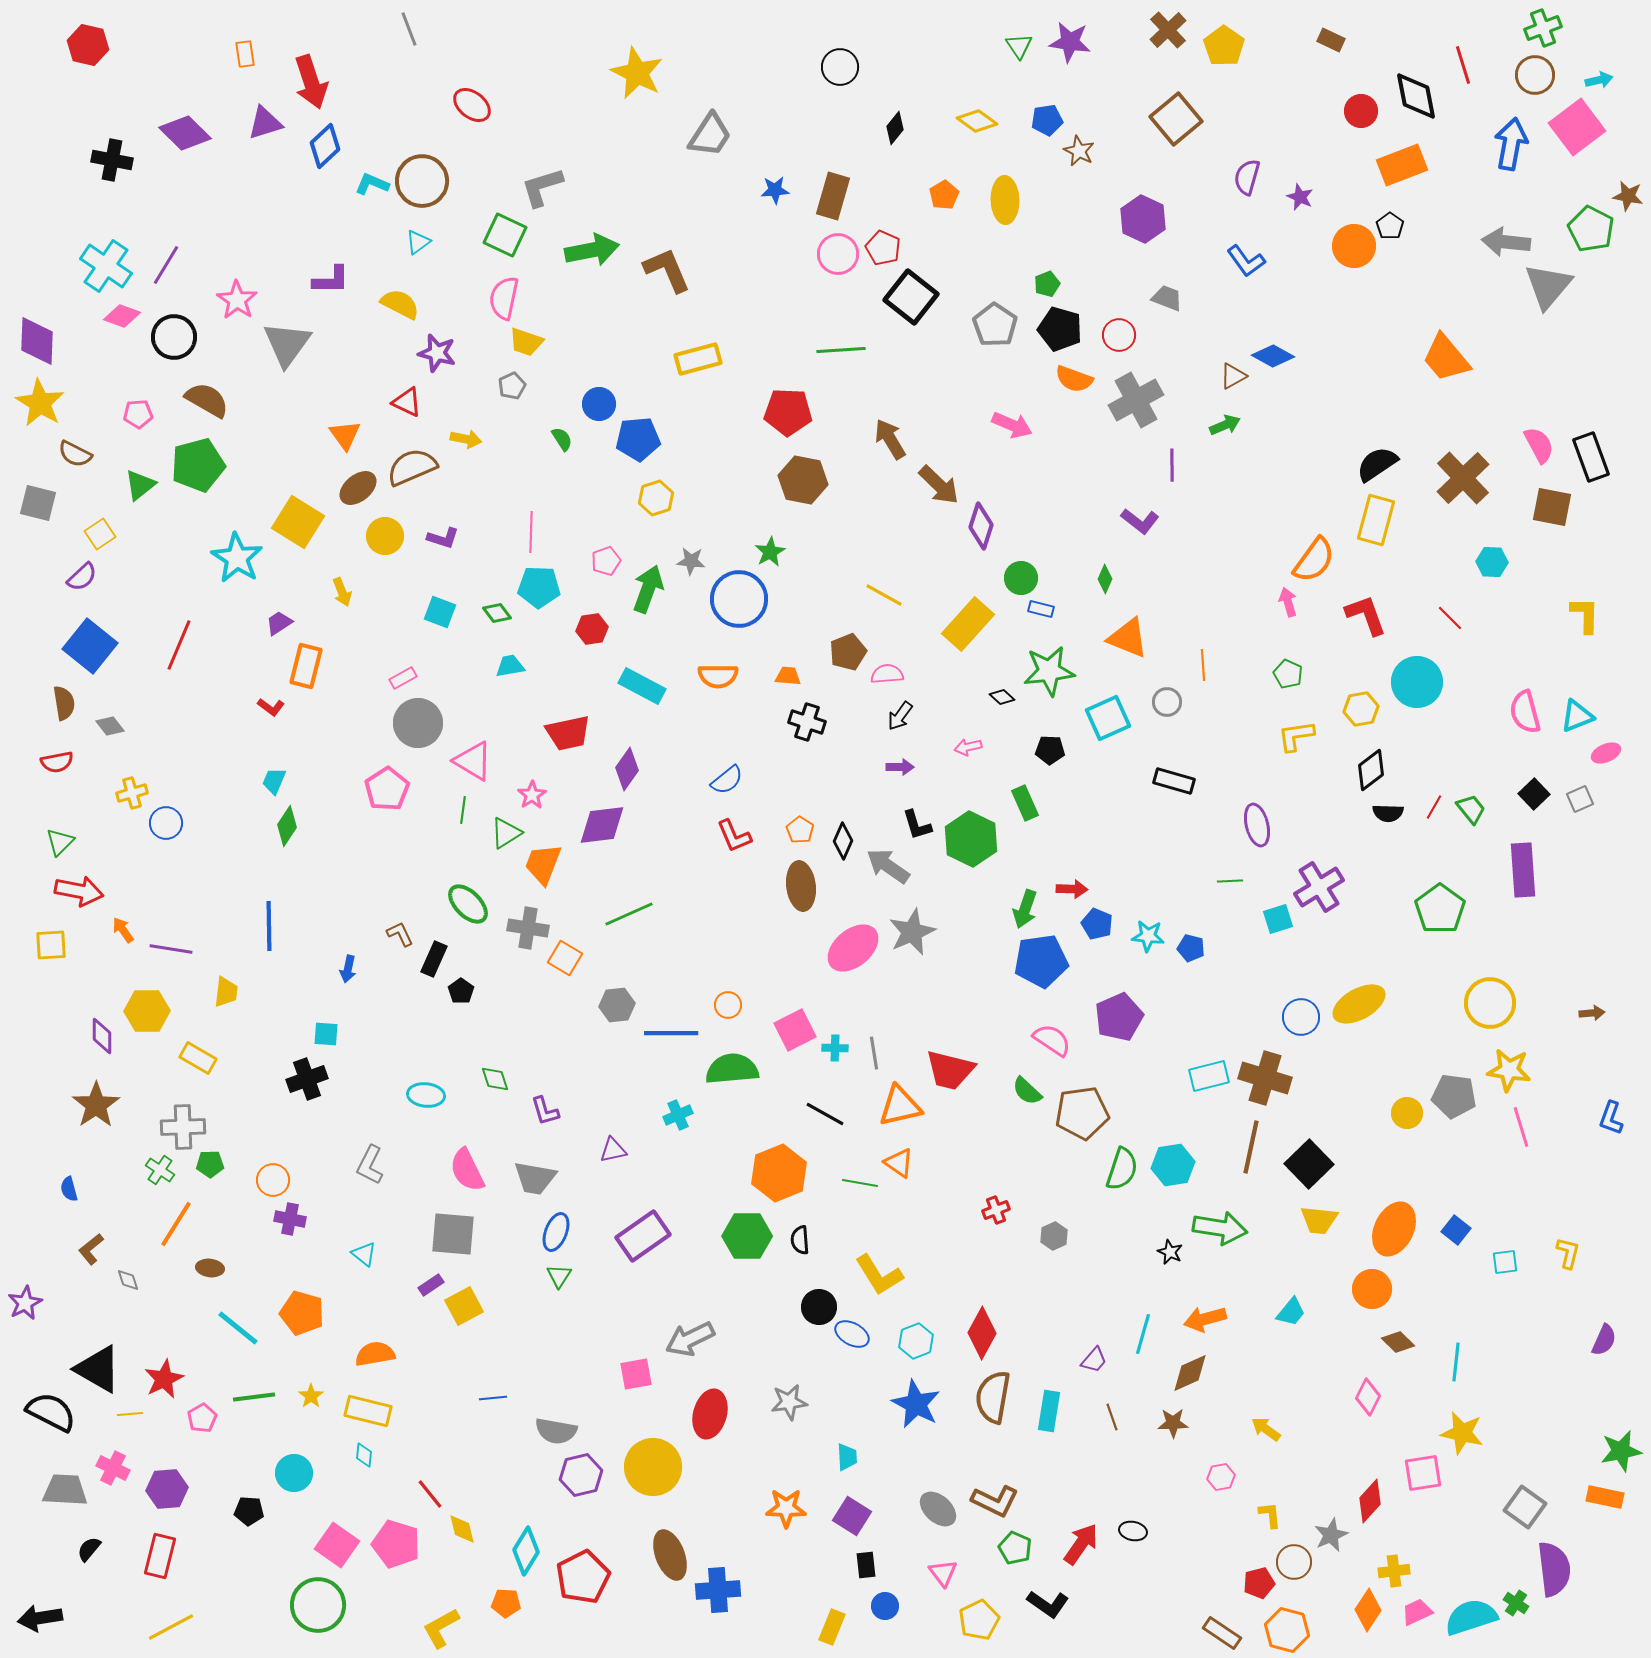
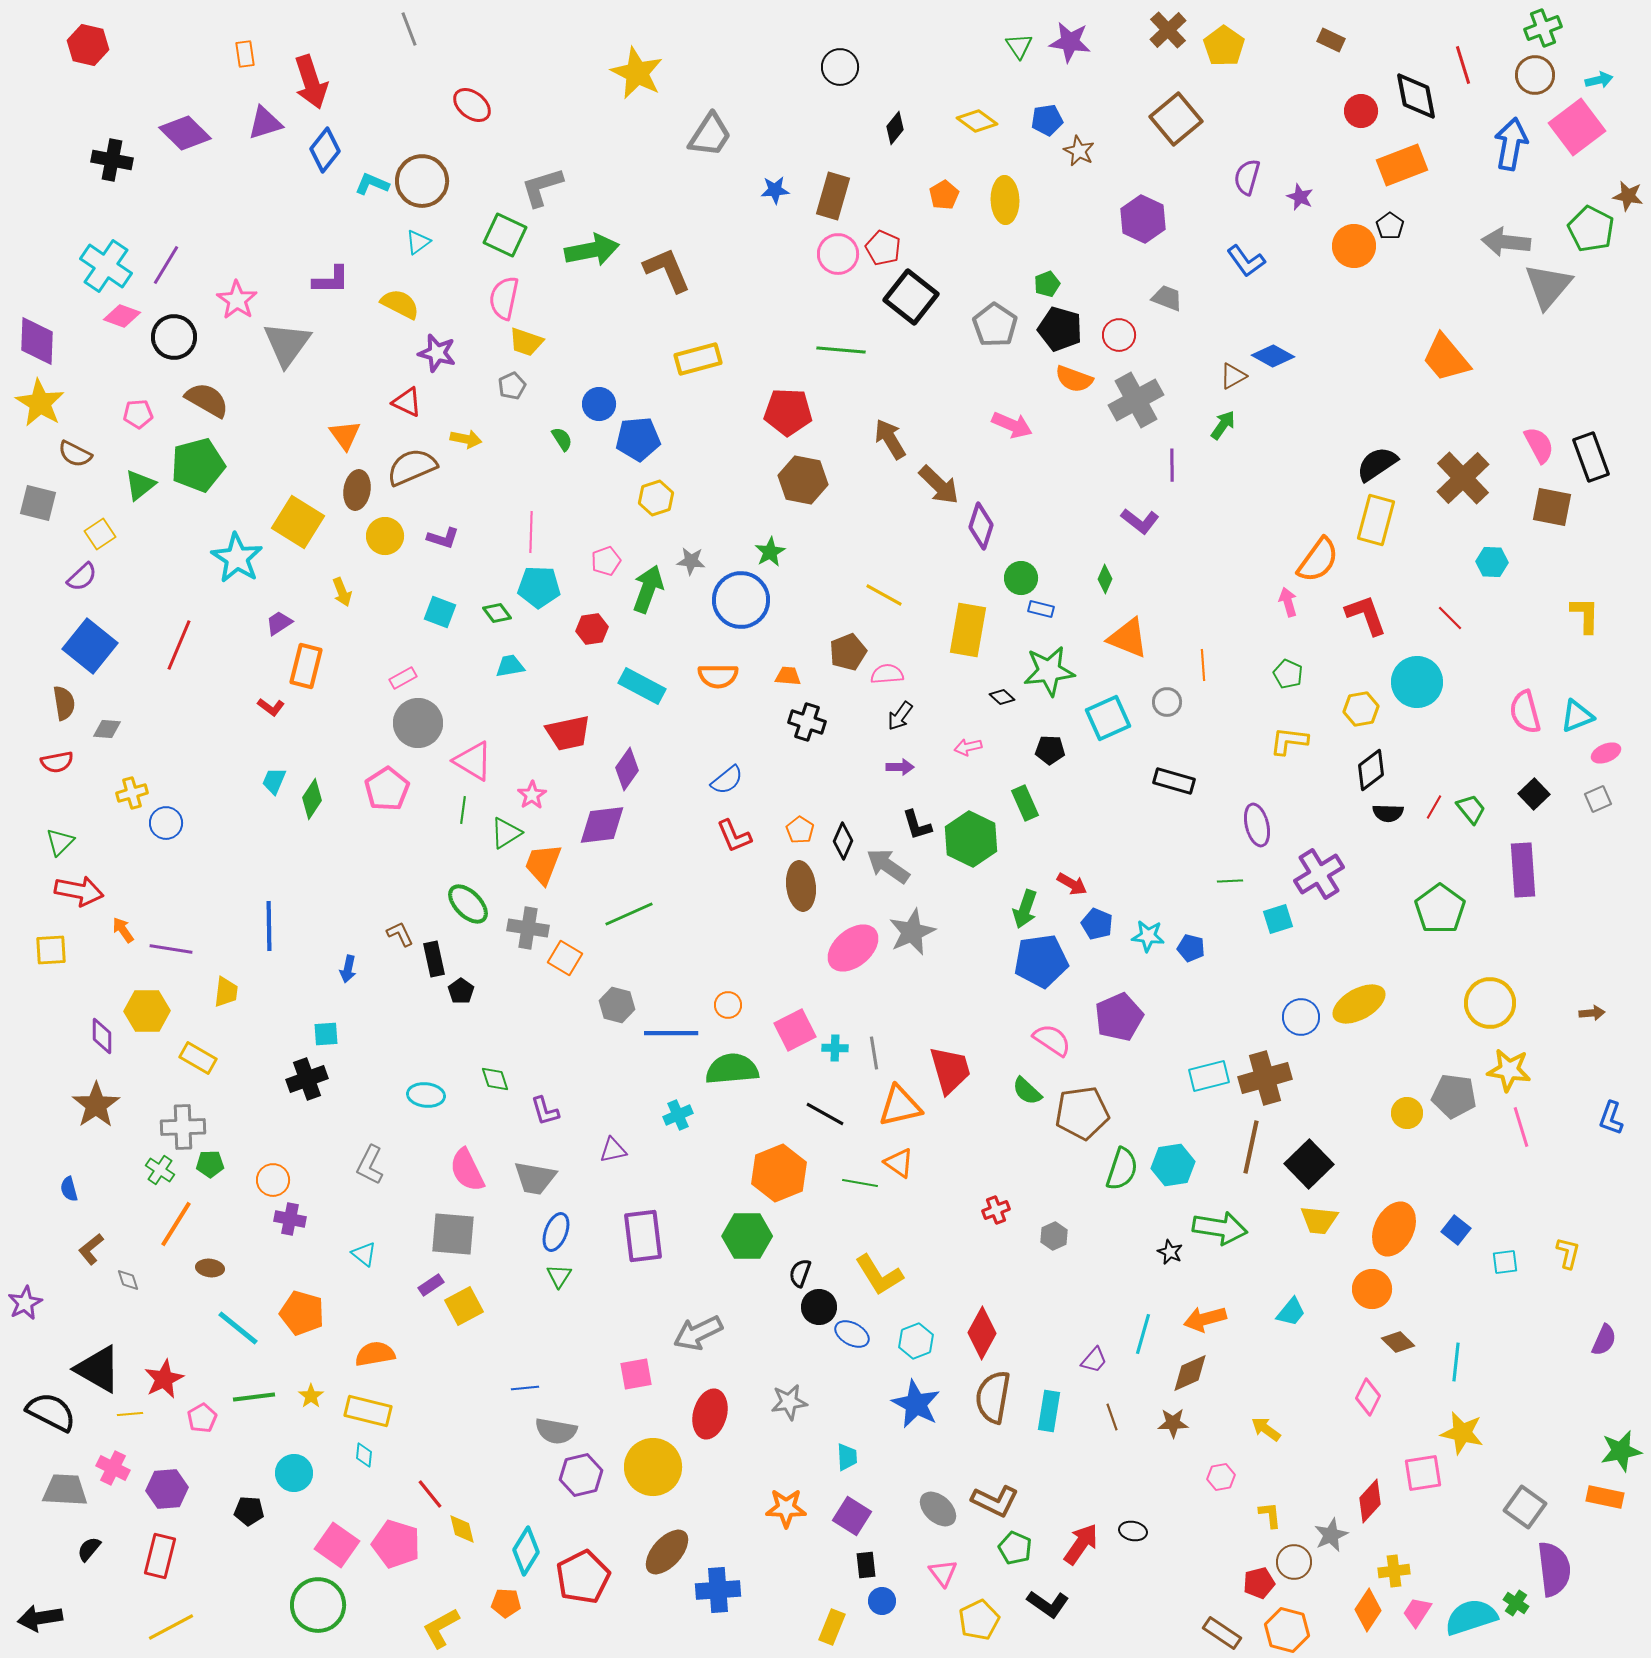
blue diamond at (325, 146): moved 4 px down; rotated 9 degrees counterclockwise
green line at (841, 350): rotated 9 degrees clockwise
green arrow at (1225, 425): moved 2 px left; rotated 32 degrees counterclockwise
brown ellipse at (358, 488): moved 1 px left, 2 px down; rotated 42 degrees counterclockwise
orange semicircle at (1314, 560): moved 4 px right
blue circle at (739, 599): moved 2 px right, 1 px down
yellow rectangle at (968, 624): moved 6 px down; rotated 32 degrees counterclockwise
gray diamond at (110, 726): moved 3 px left, 3 px down; rotated 48 degrees counterclockwise
yellow L-shape at (1296, 736): moved 7 px left, 5 px down; rotated 15 degrees clockwise
gray square at (1580, 799): moved 18 px right
green diamond at (287, 826): moved 25 px right, 27 px up
purple cross at (1319, 887): moved 13 px up
red arrow at (1072, 889): moved 5 px up; rotated 28 degrees clockwise
yellow square at (51, 945): moved 5 px down
black rectangle at (434, 959): rotated 36 degrees counterclockwise
gray hexagon at (617, 1005): rotated 20 degrees clockwise
cyan square at (326, 1034): rotated 8 degrees counterclockwise
red trapezoid at (950, 1070): rotated 120 degrees counterclockwise
brown cross at (1265, 1078): rotated 33 degrees counterclockwise
purple rectangle at (643, 1236): rotated 62 degrees counterclockwise
black semicircle at (800, 1240): moved 33 px down; rotated 24 degrees clockwise
gray arrow at (690, 1339): moved 8 px right, 6 px up
blue line at (493, 1398): moved 32 px right, 10 px up
brown ellipse at (670, 1555): moved 3 px left, 3 px up; rotated 63 degrees clockwise
blue circle at (885, 1606): moved 3 px left, 5 px up
pink trapezoid at (1417, 1612): rotated 32 degrees counterclockwise
